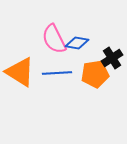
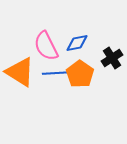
pink semicircle: moved 8 px left, 7 px down
blue diamond: rotated 20 degrees counterclockwise
orange pentagon: moved 15 px left; rotated 28 degrees counterclockwise
